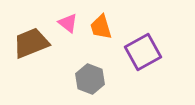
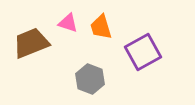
pink triangle: rotated 20 degrees counterclockwise
